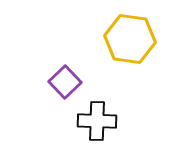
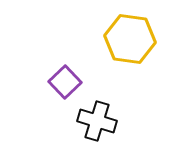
black cross: rotated 15 degrees clockwise
